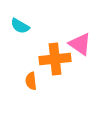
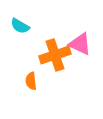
pink triangle: rotated 10 degrees counterclockwise
orange cross: moved 4 px up; rotated 12 degrees counterclockwise
